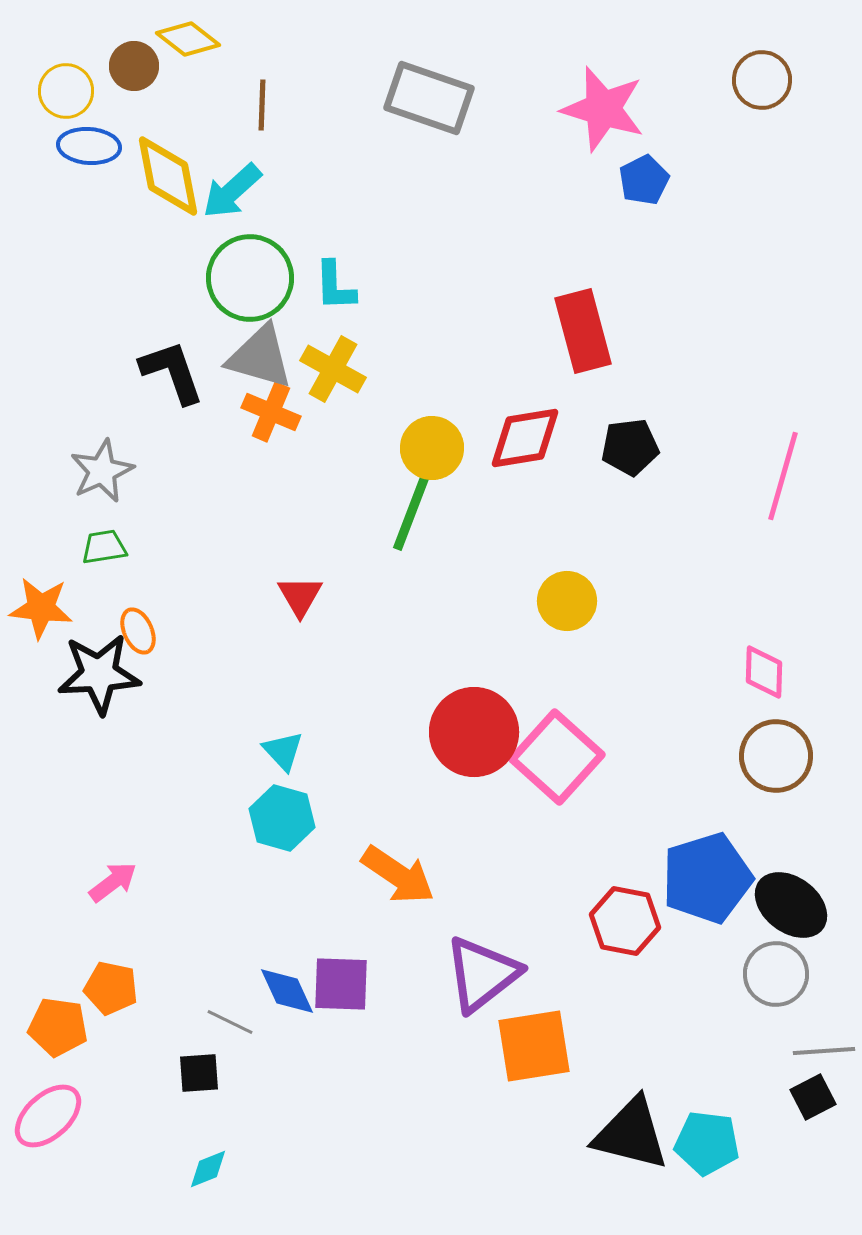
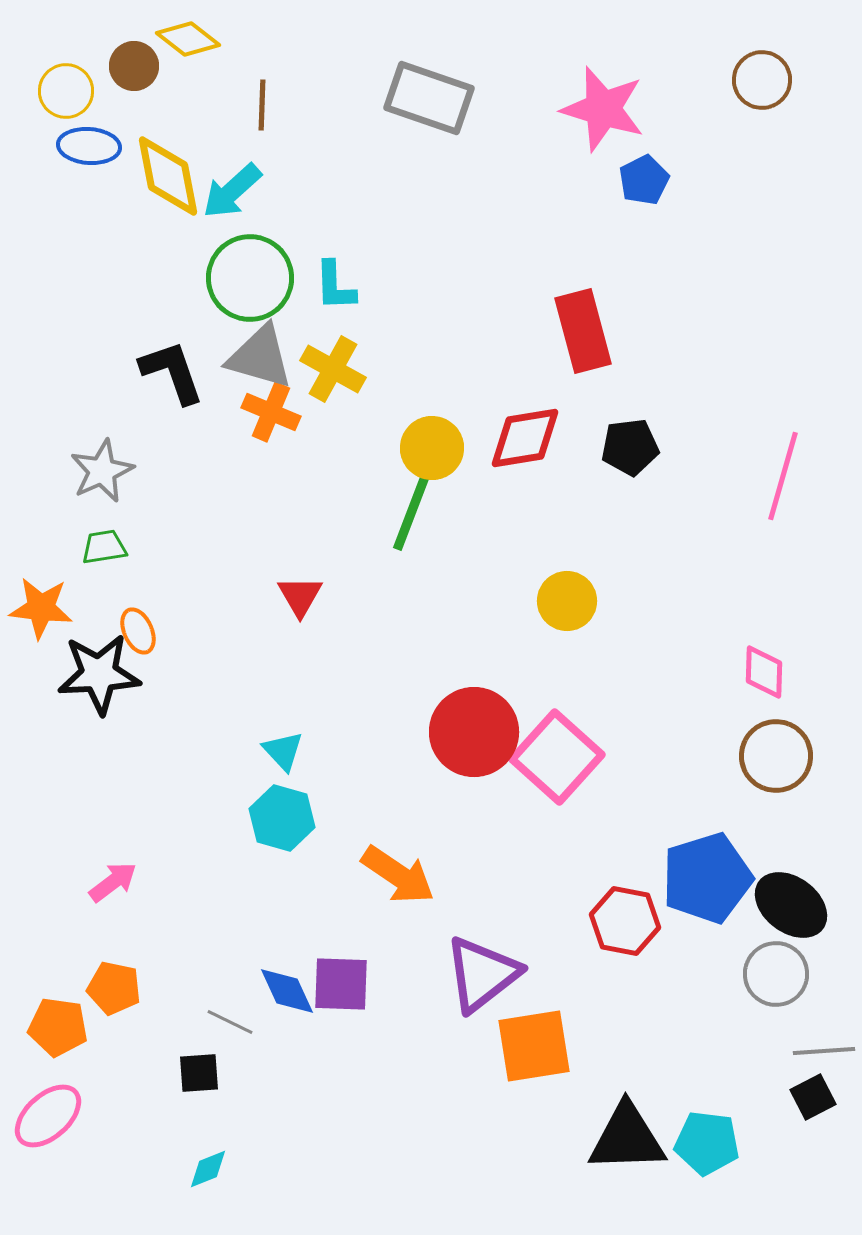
orange pentagon at (111, 988): moved 3 px right
black triangle at (631, 1134): moved 4 px left, 4 px down; rotated 16 degrees counterclockwise
